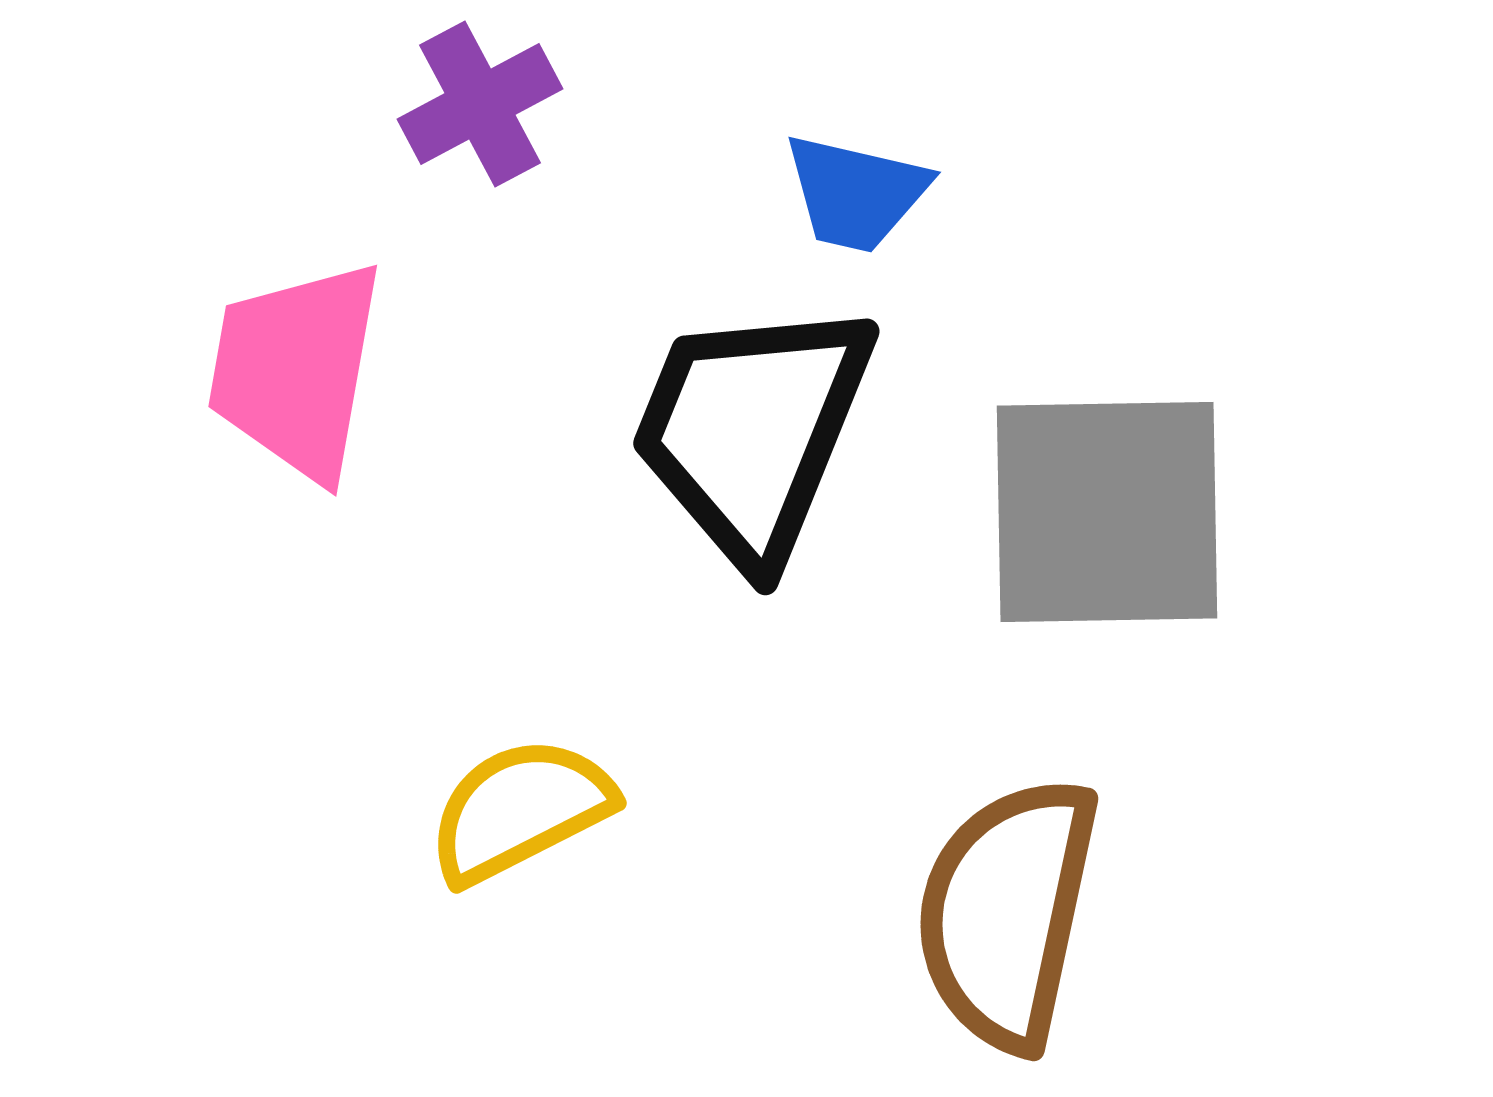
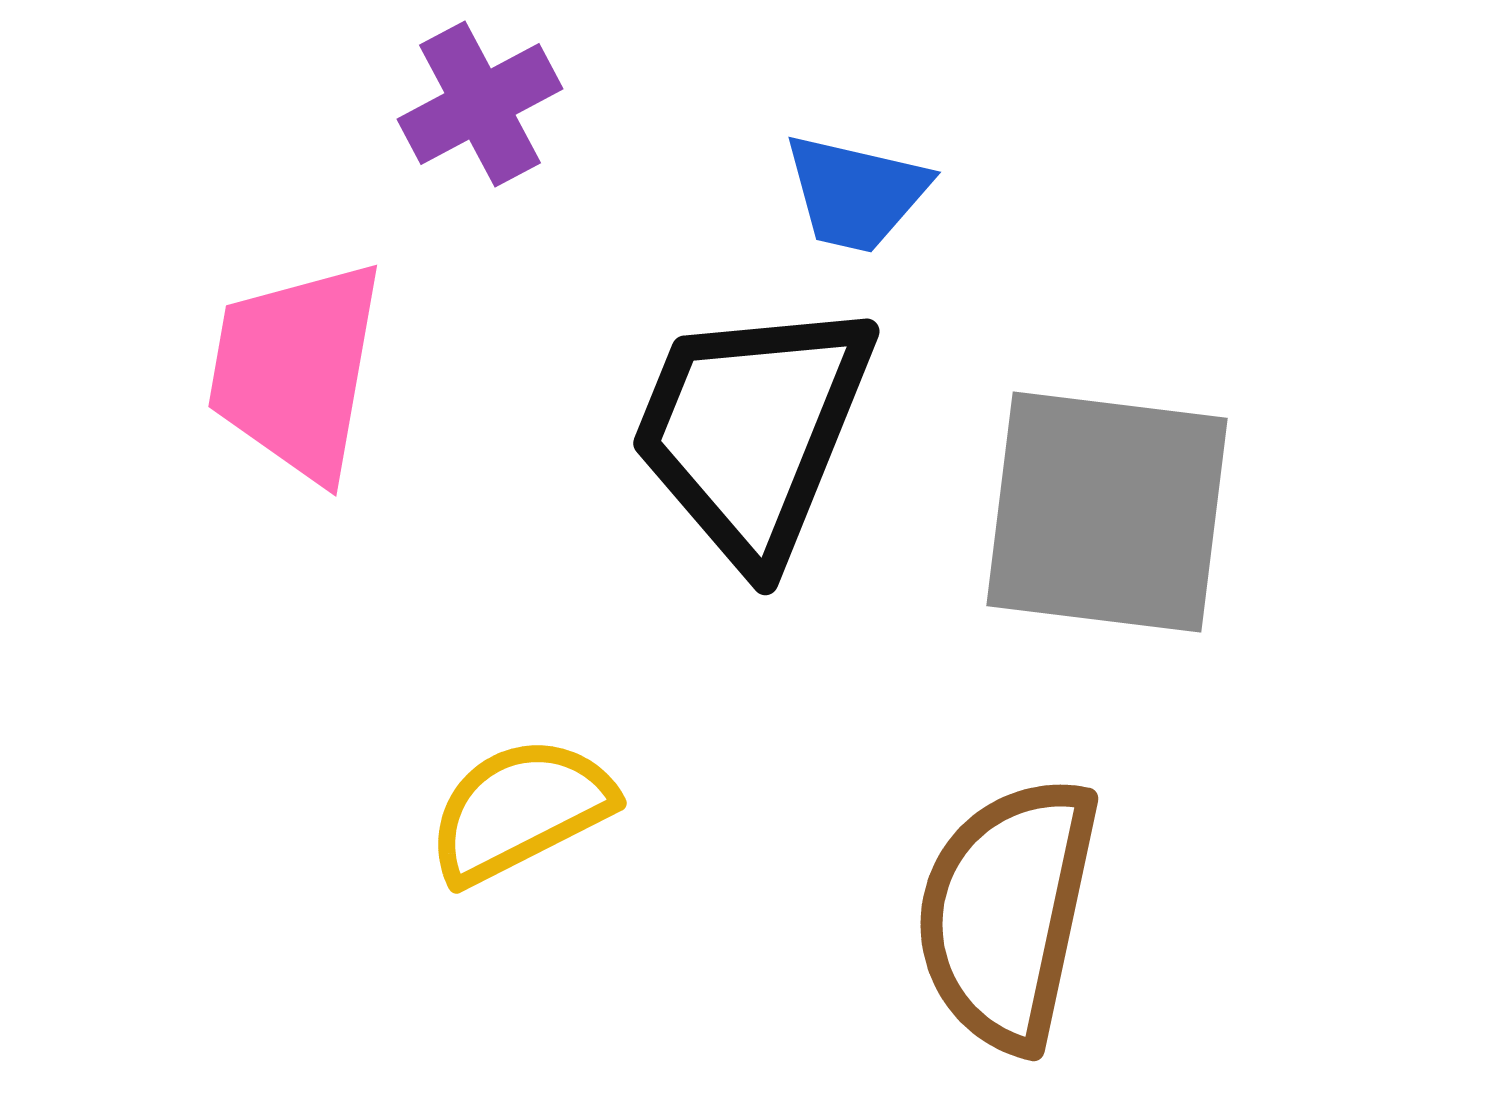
gray square: rotated 8 degrees clockwise
